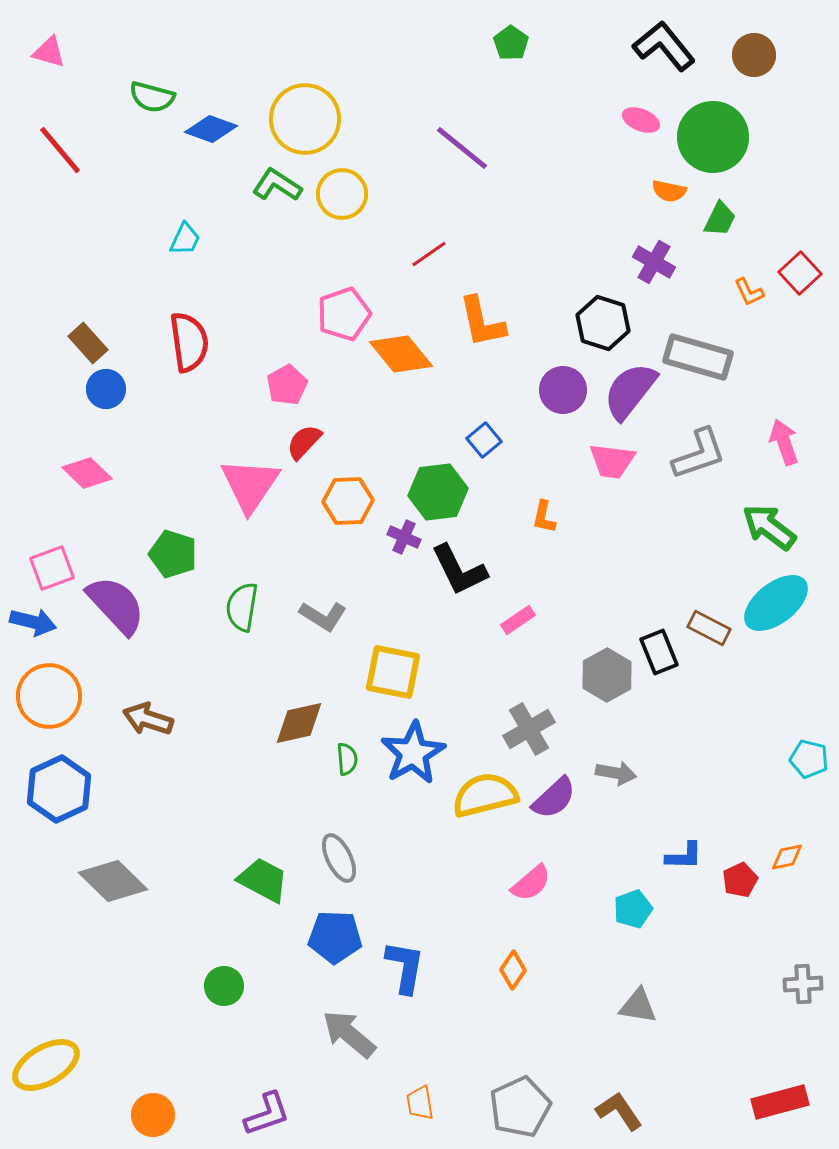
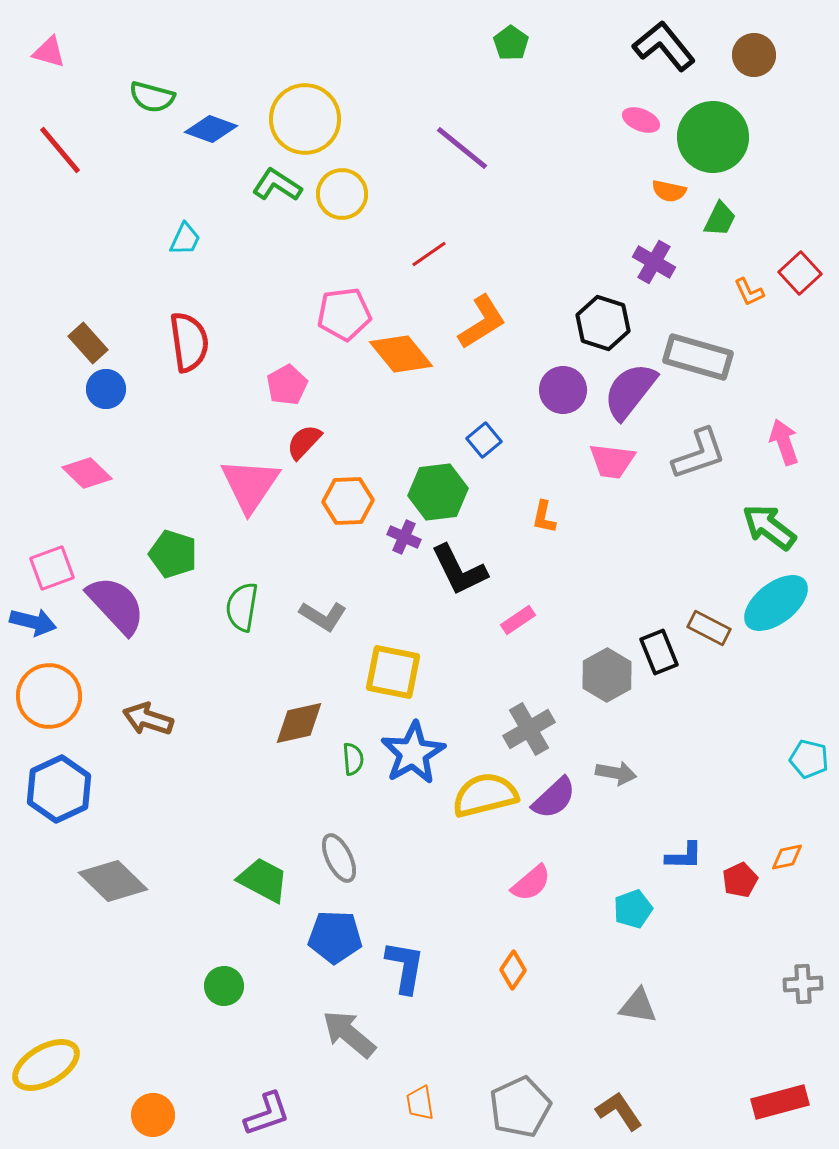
pink pentagon at (344, 314): rotated 12 degrees clockwise
orange L-shape at (482, 322): rotated 110 degrees counterclockwise
green semicircle at (347, 759): moved 6 px right
